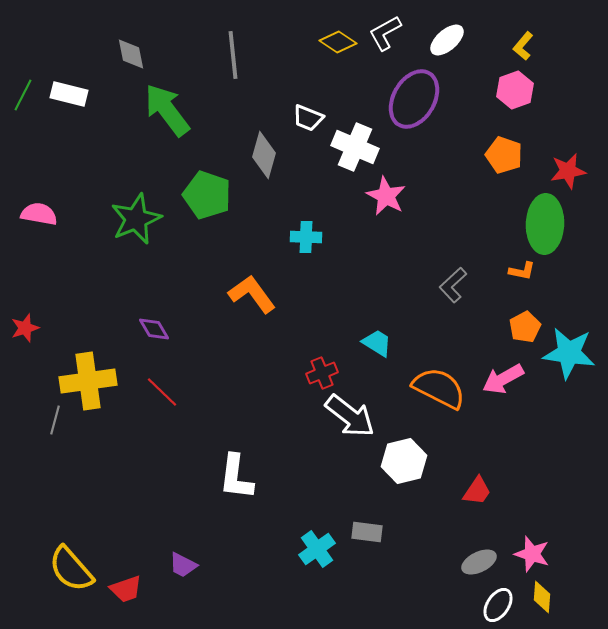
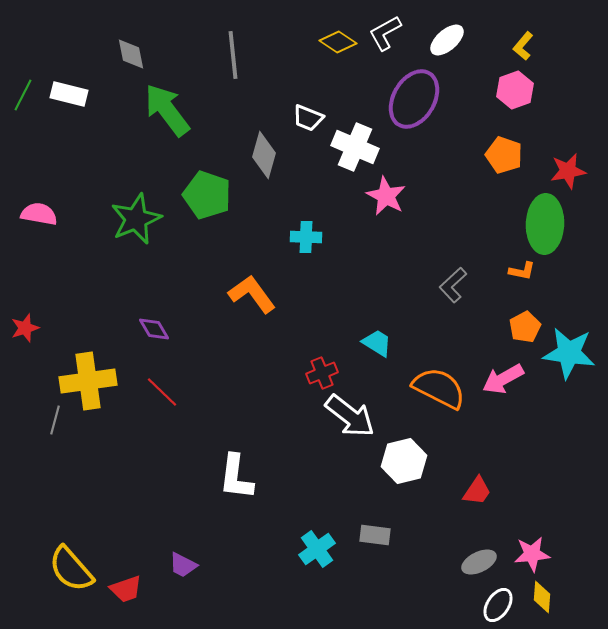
gray rectangle at (367, 532): moved 8 px right, 3 px down
pink star at (532, 554): rotated 24 degrees counterclockwise
